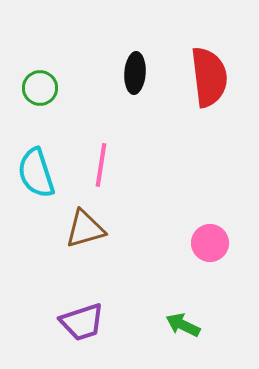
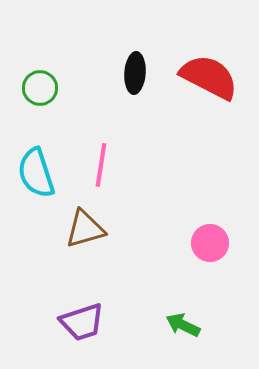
red semicircle: rotated 56 degrees counterclockwise
